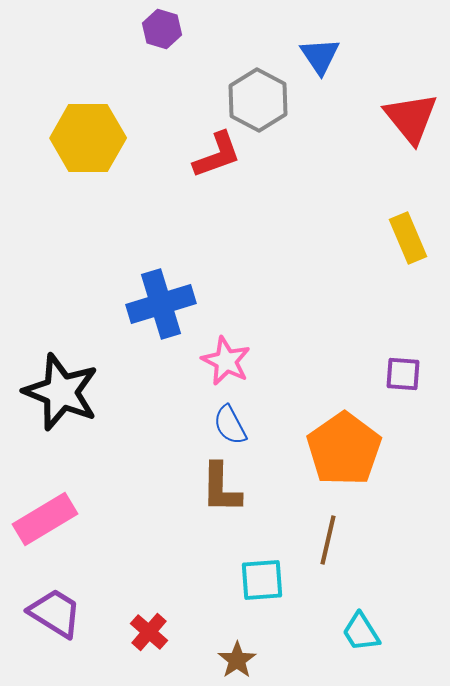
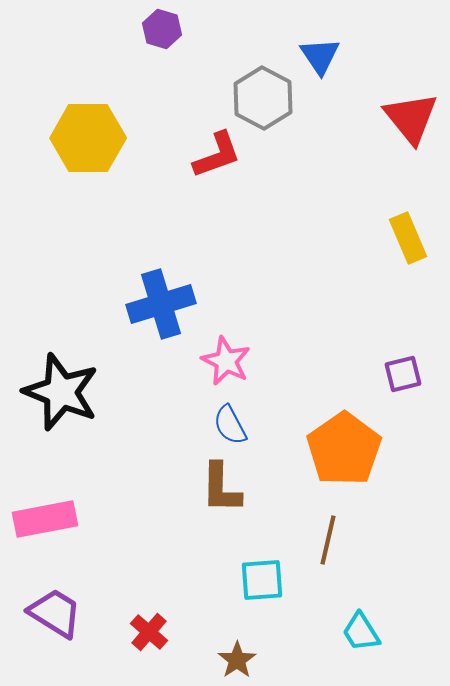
gray hexagon: moved 5 px right, 2 px up
purple square: rotated 18 degrees counterclockwise
pink rectangle: rotated 20 degrees clockwise
